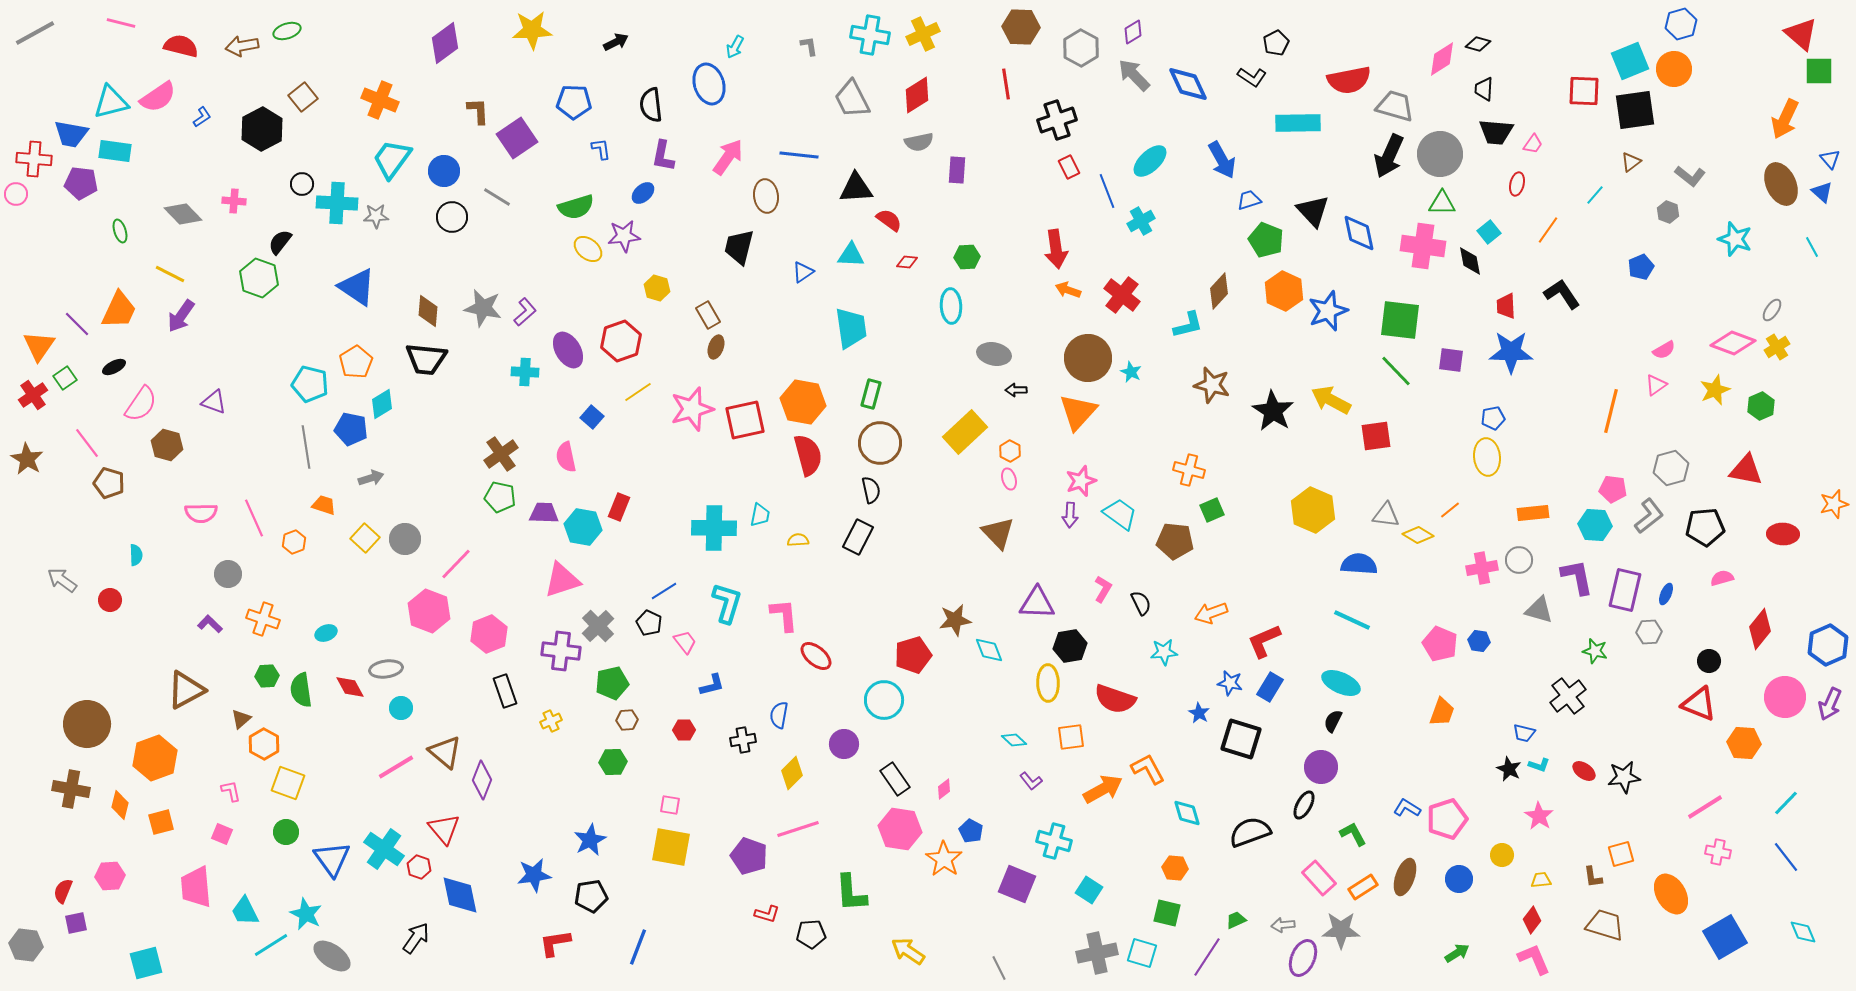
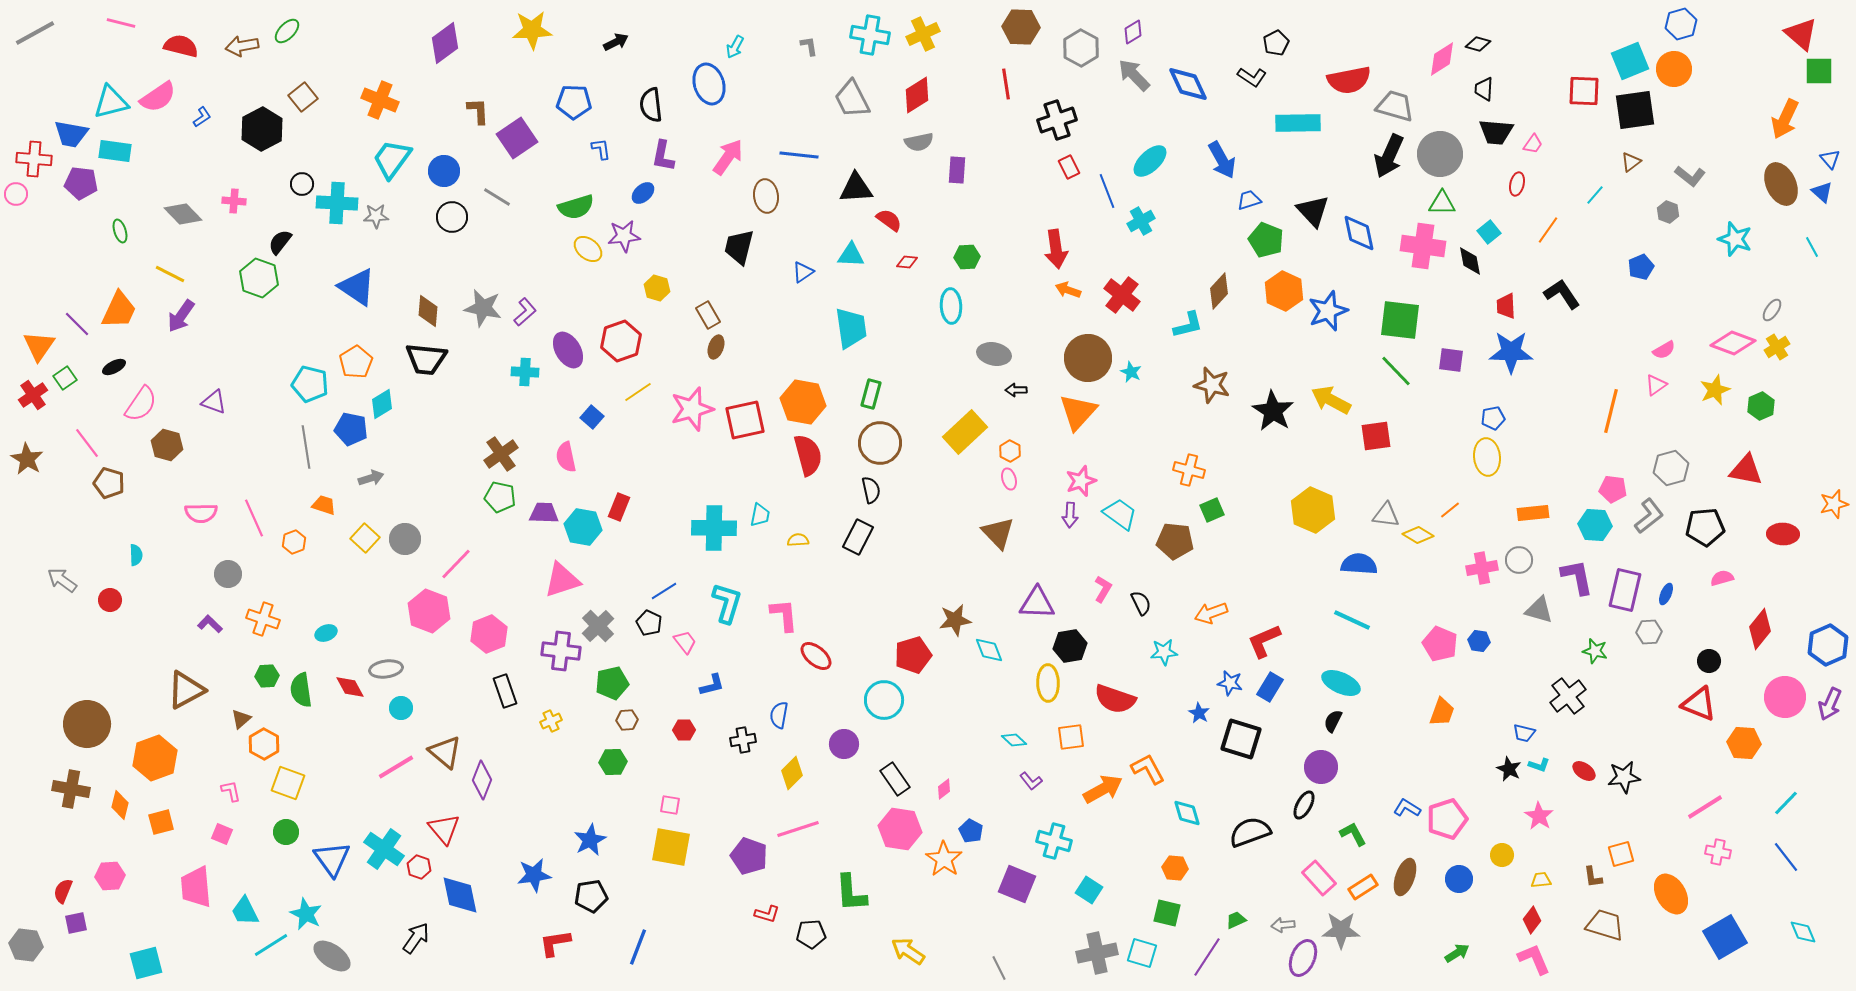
green ellipse at (287, 31): rotated 28 degrees counterclockwise
